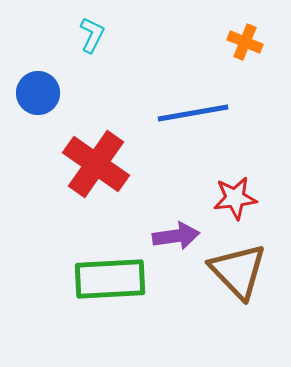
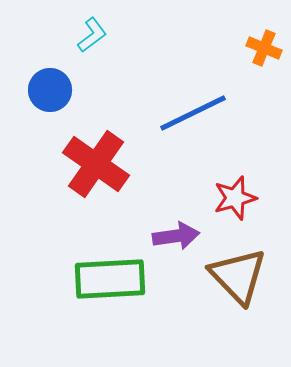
cyan L-shape: rotated 27 degrees clockwise
orange cross: moved 19 px right, 6 px down
blue circle: moved 12 px right, 3 px up
blue line: rotated 16 degrees counterclockwise
red star: rotated 9 degrees counterclockwise
brown triangle: moved 5 px down
